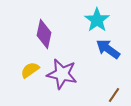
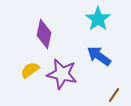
cyan star: moved 1 px right, 1 px up
blue arrow: moved 9 px left, 7 px down
